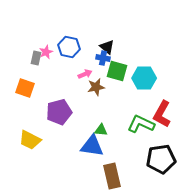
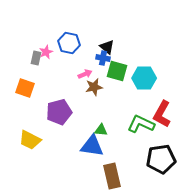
blue hexagon: moved 4 px up
brown star: moved 2 px left
